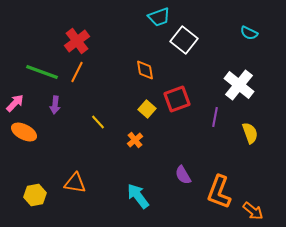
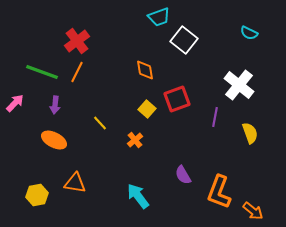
yellow line: moved 2 px right, 1 px down
orange ellipse: moved 30 px right, 8 px down
yellow hexagon: moved 2 px right
